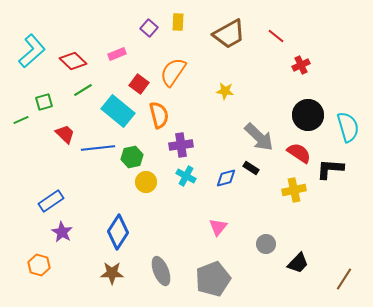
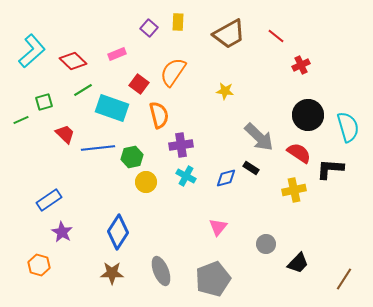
cyan rectangle at (118, 111): moved 6 px left, 3 px up; rotated 20 degrees counterclockwise
blue rectangle at (51, 201): moved 2 px left, 1 px up
